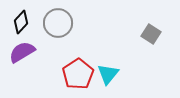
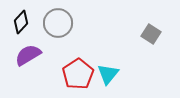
purple semicircle: moved 6 px right, 3 px down
